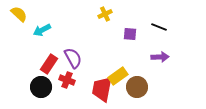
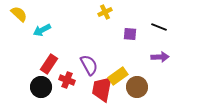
yellow cross: moved 2 px up
purple semicircle: moved 16 px right, 7 px down
